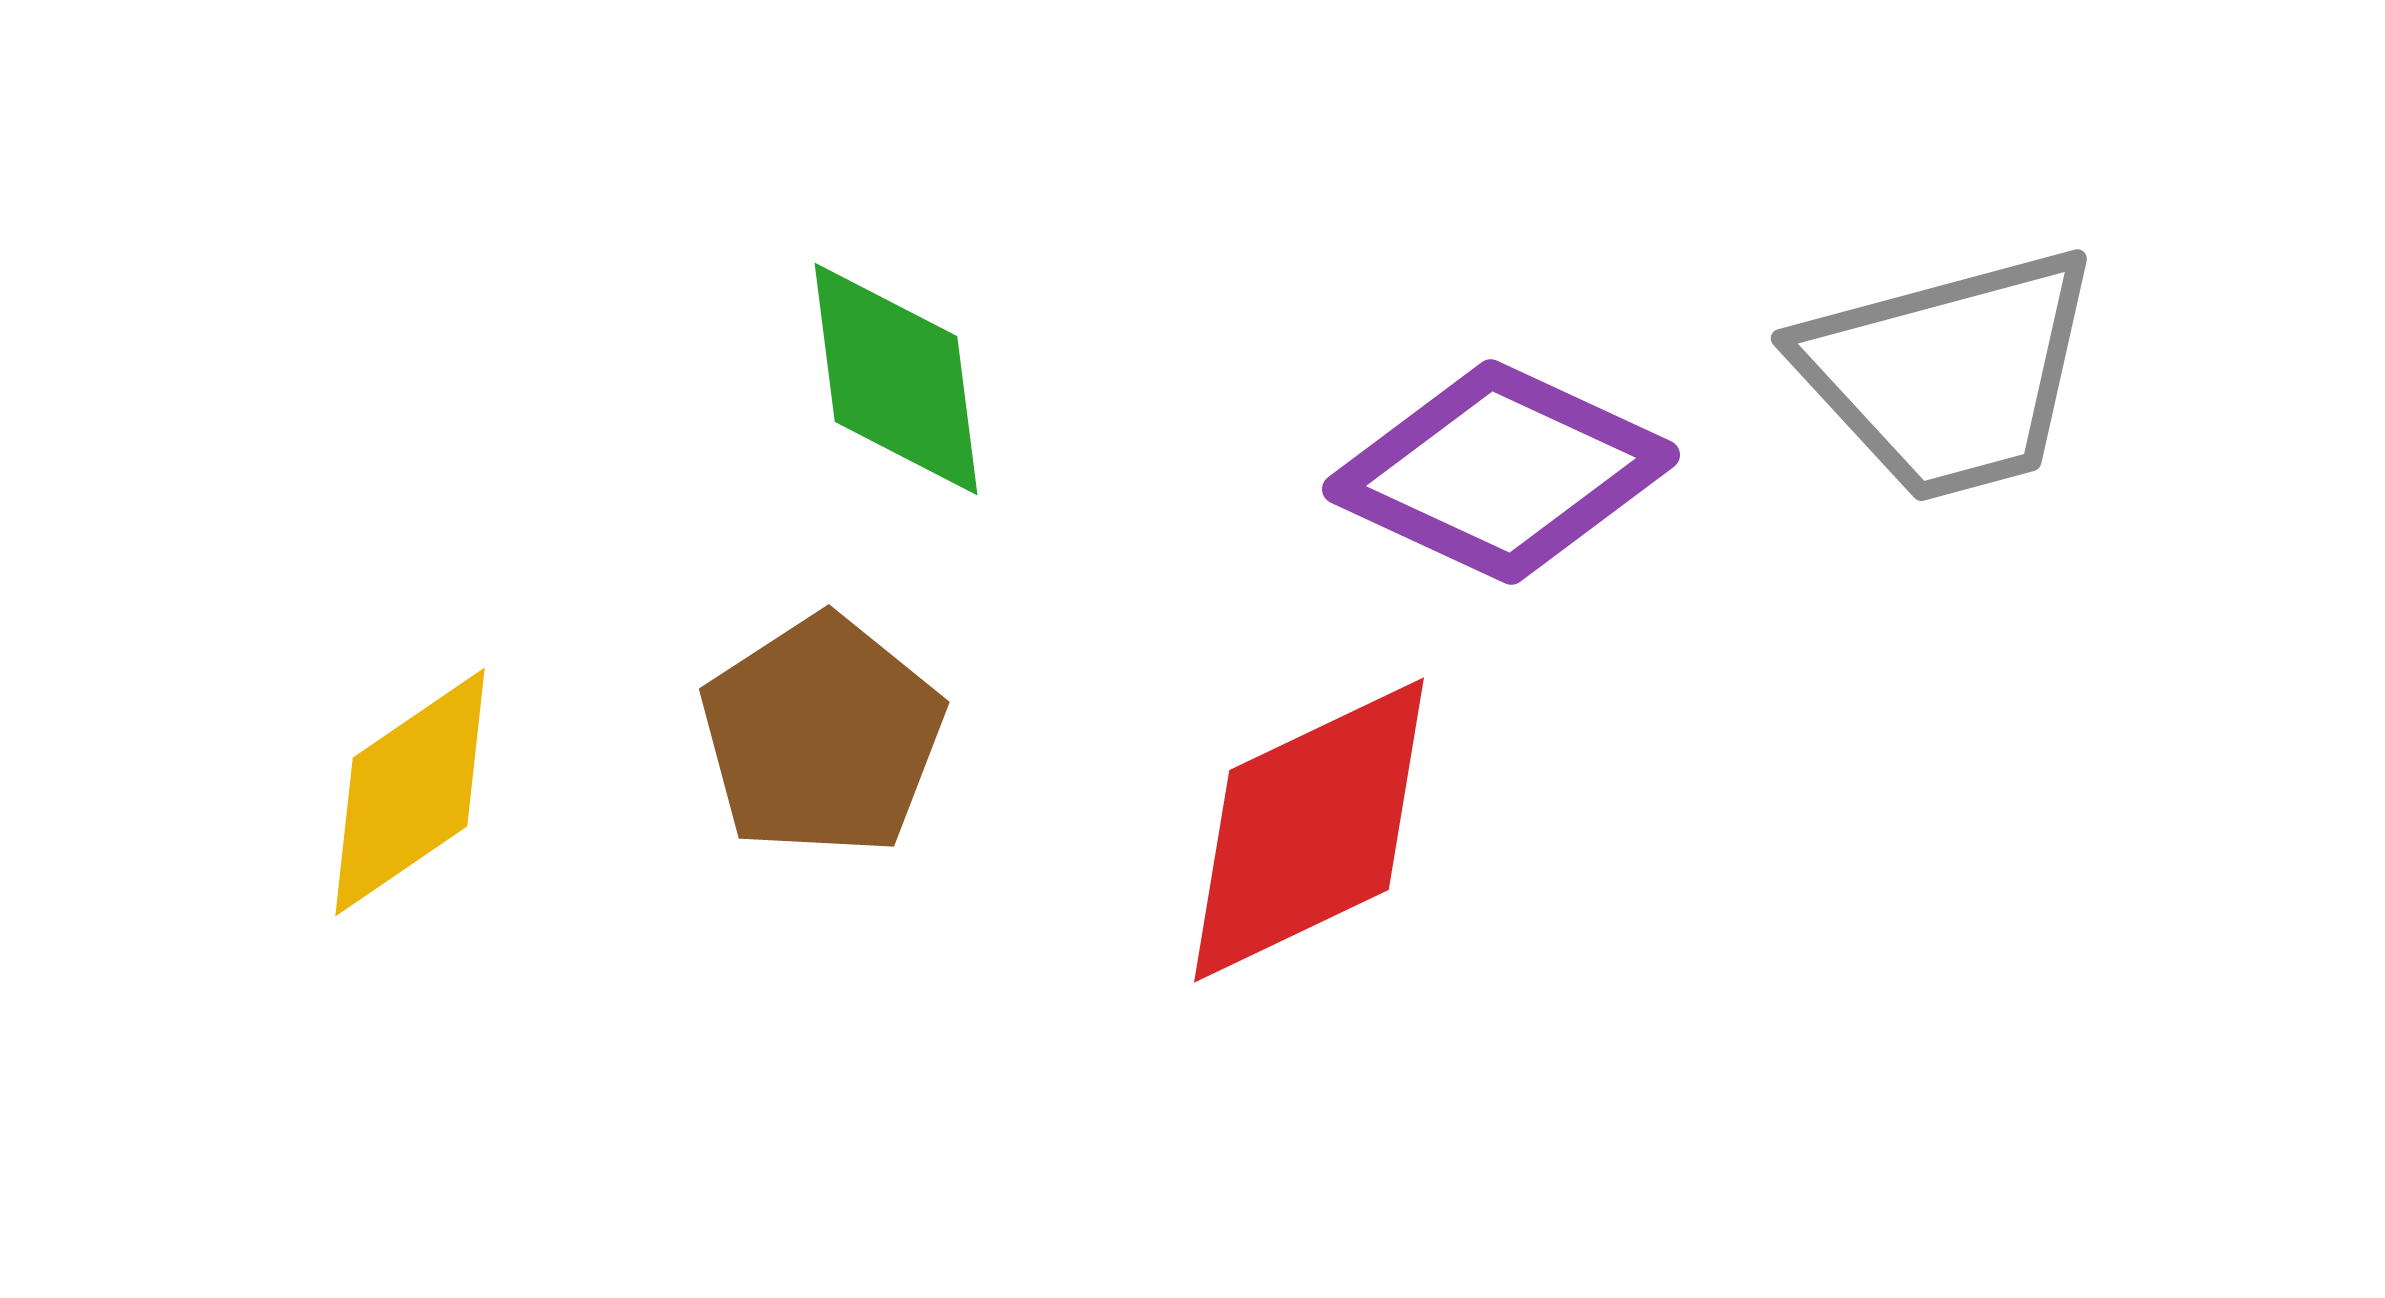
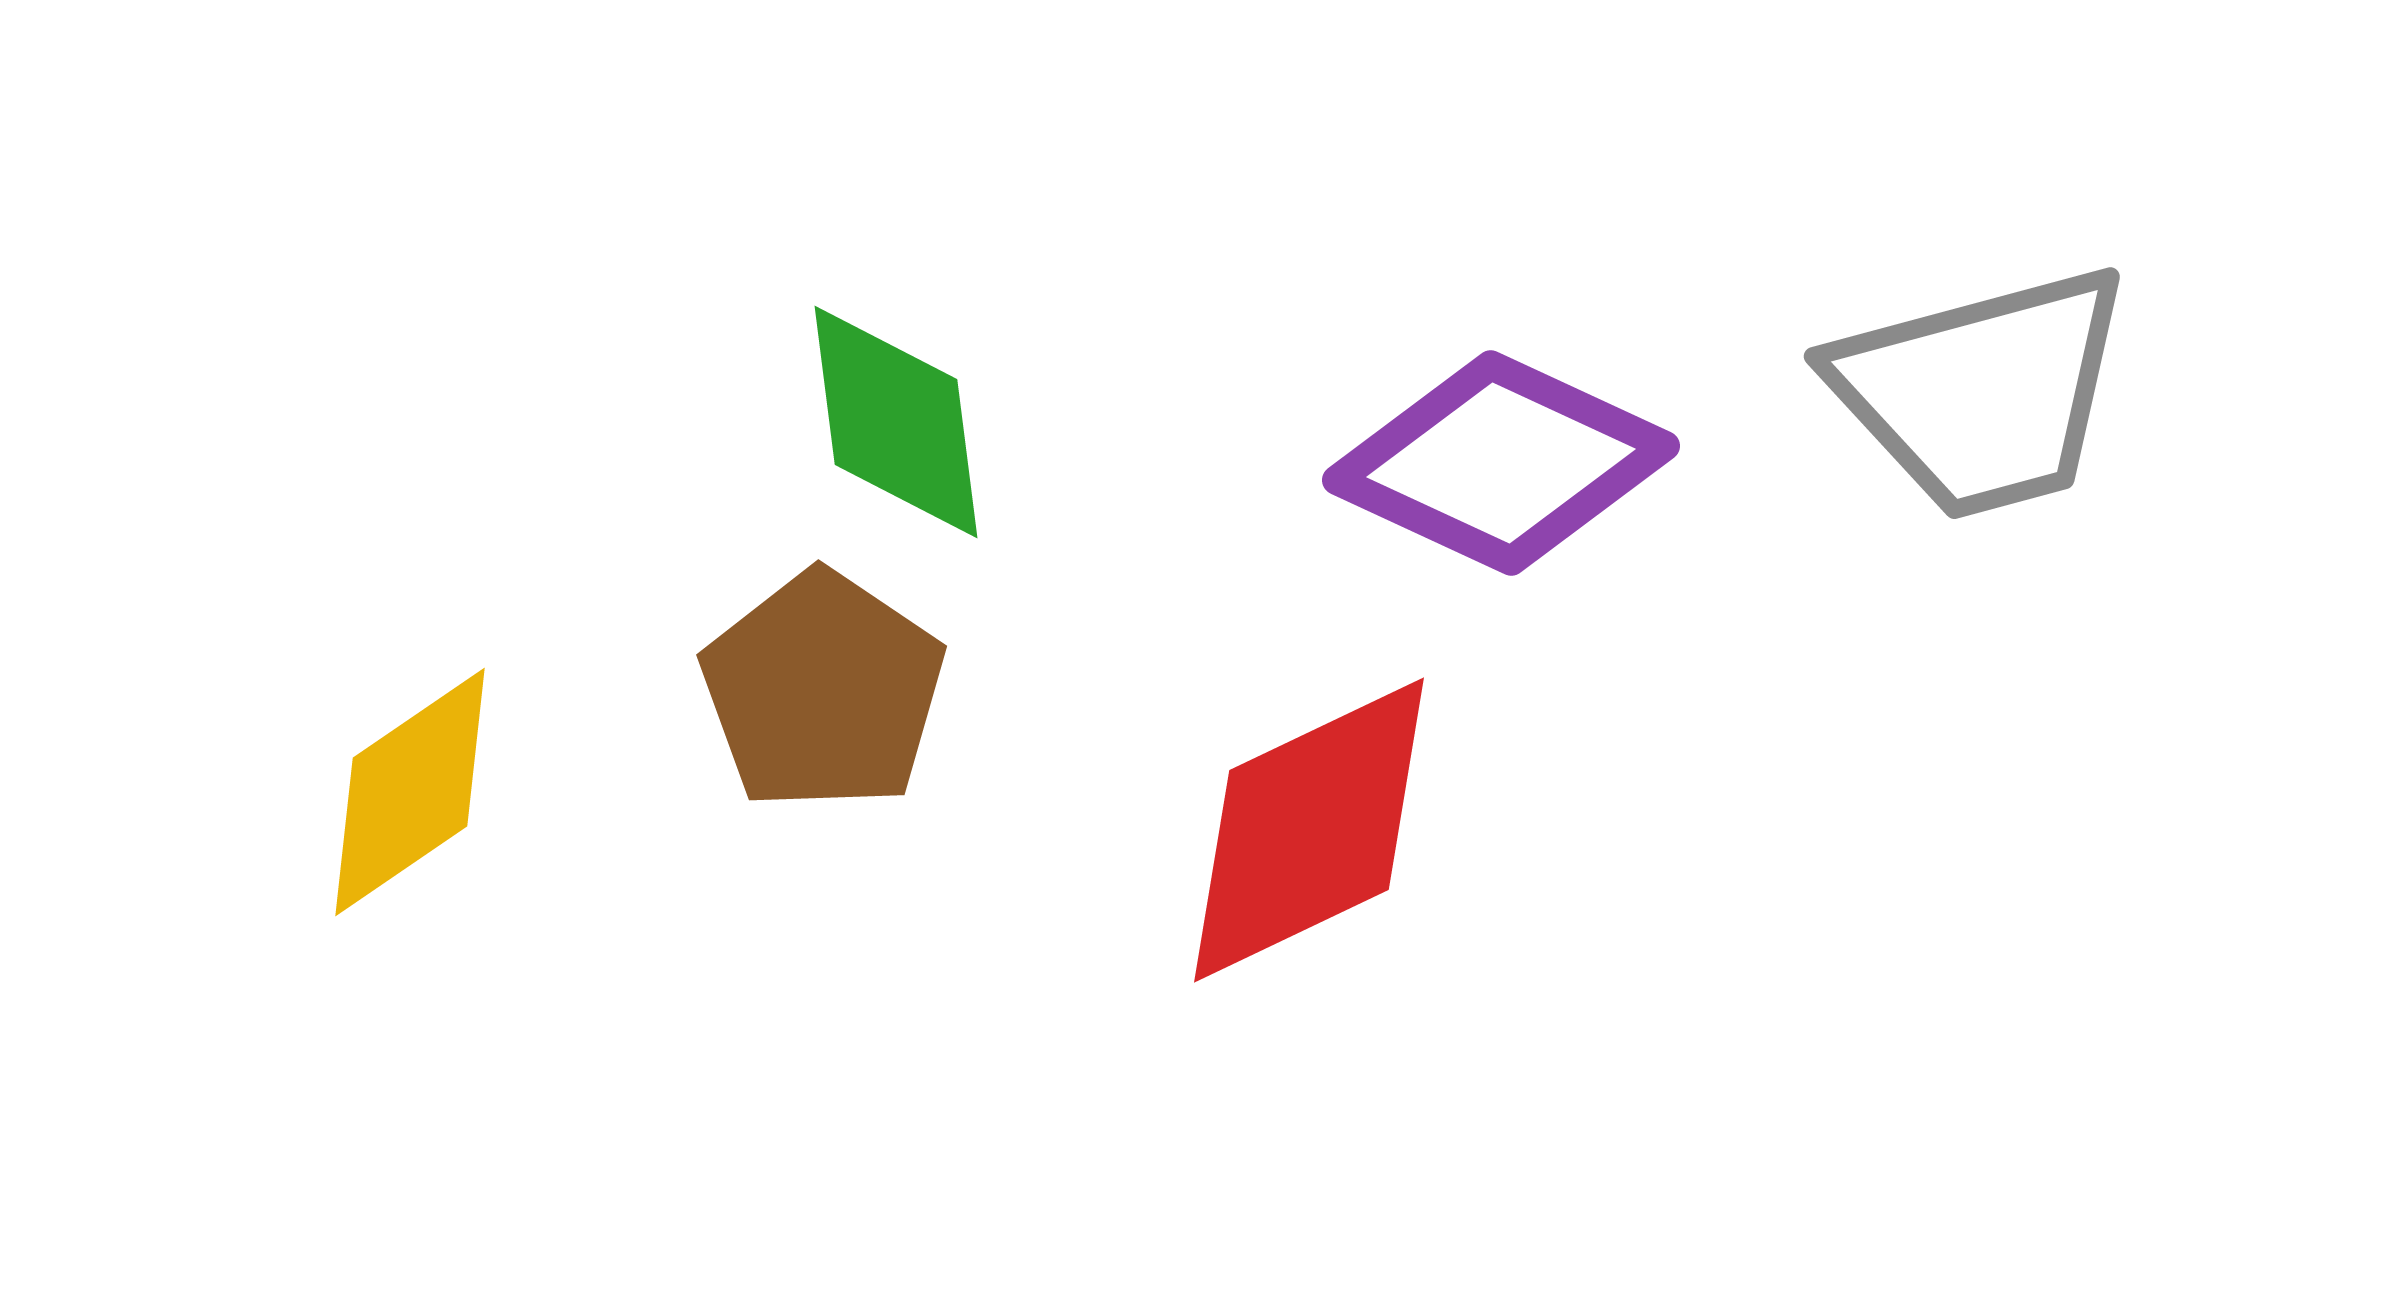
gray trapezoid: moved 33 px right, 18 px down
green diamond: moved 43 px down
purple diamond: moved 9 px up
brown pentagon: moved 1 px right, 45 px up; rotated 5 degrees counterclockwise
